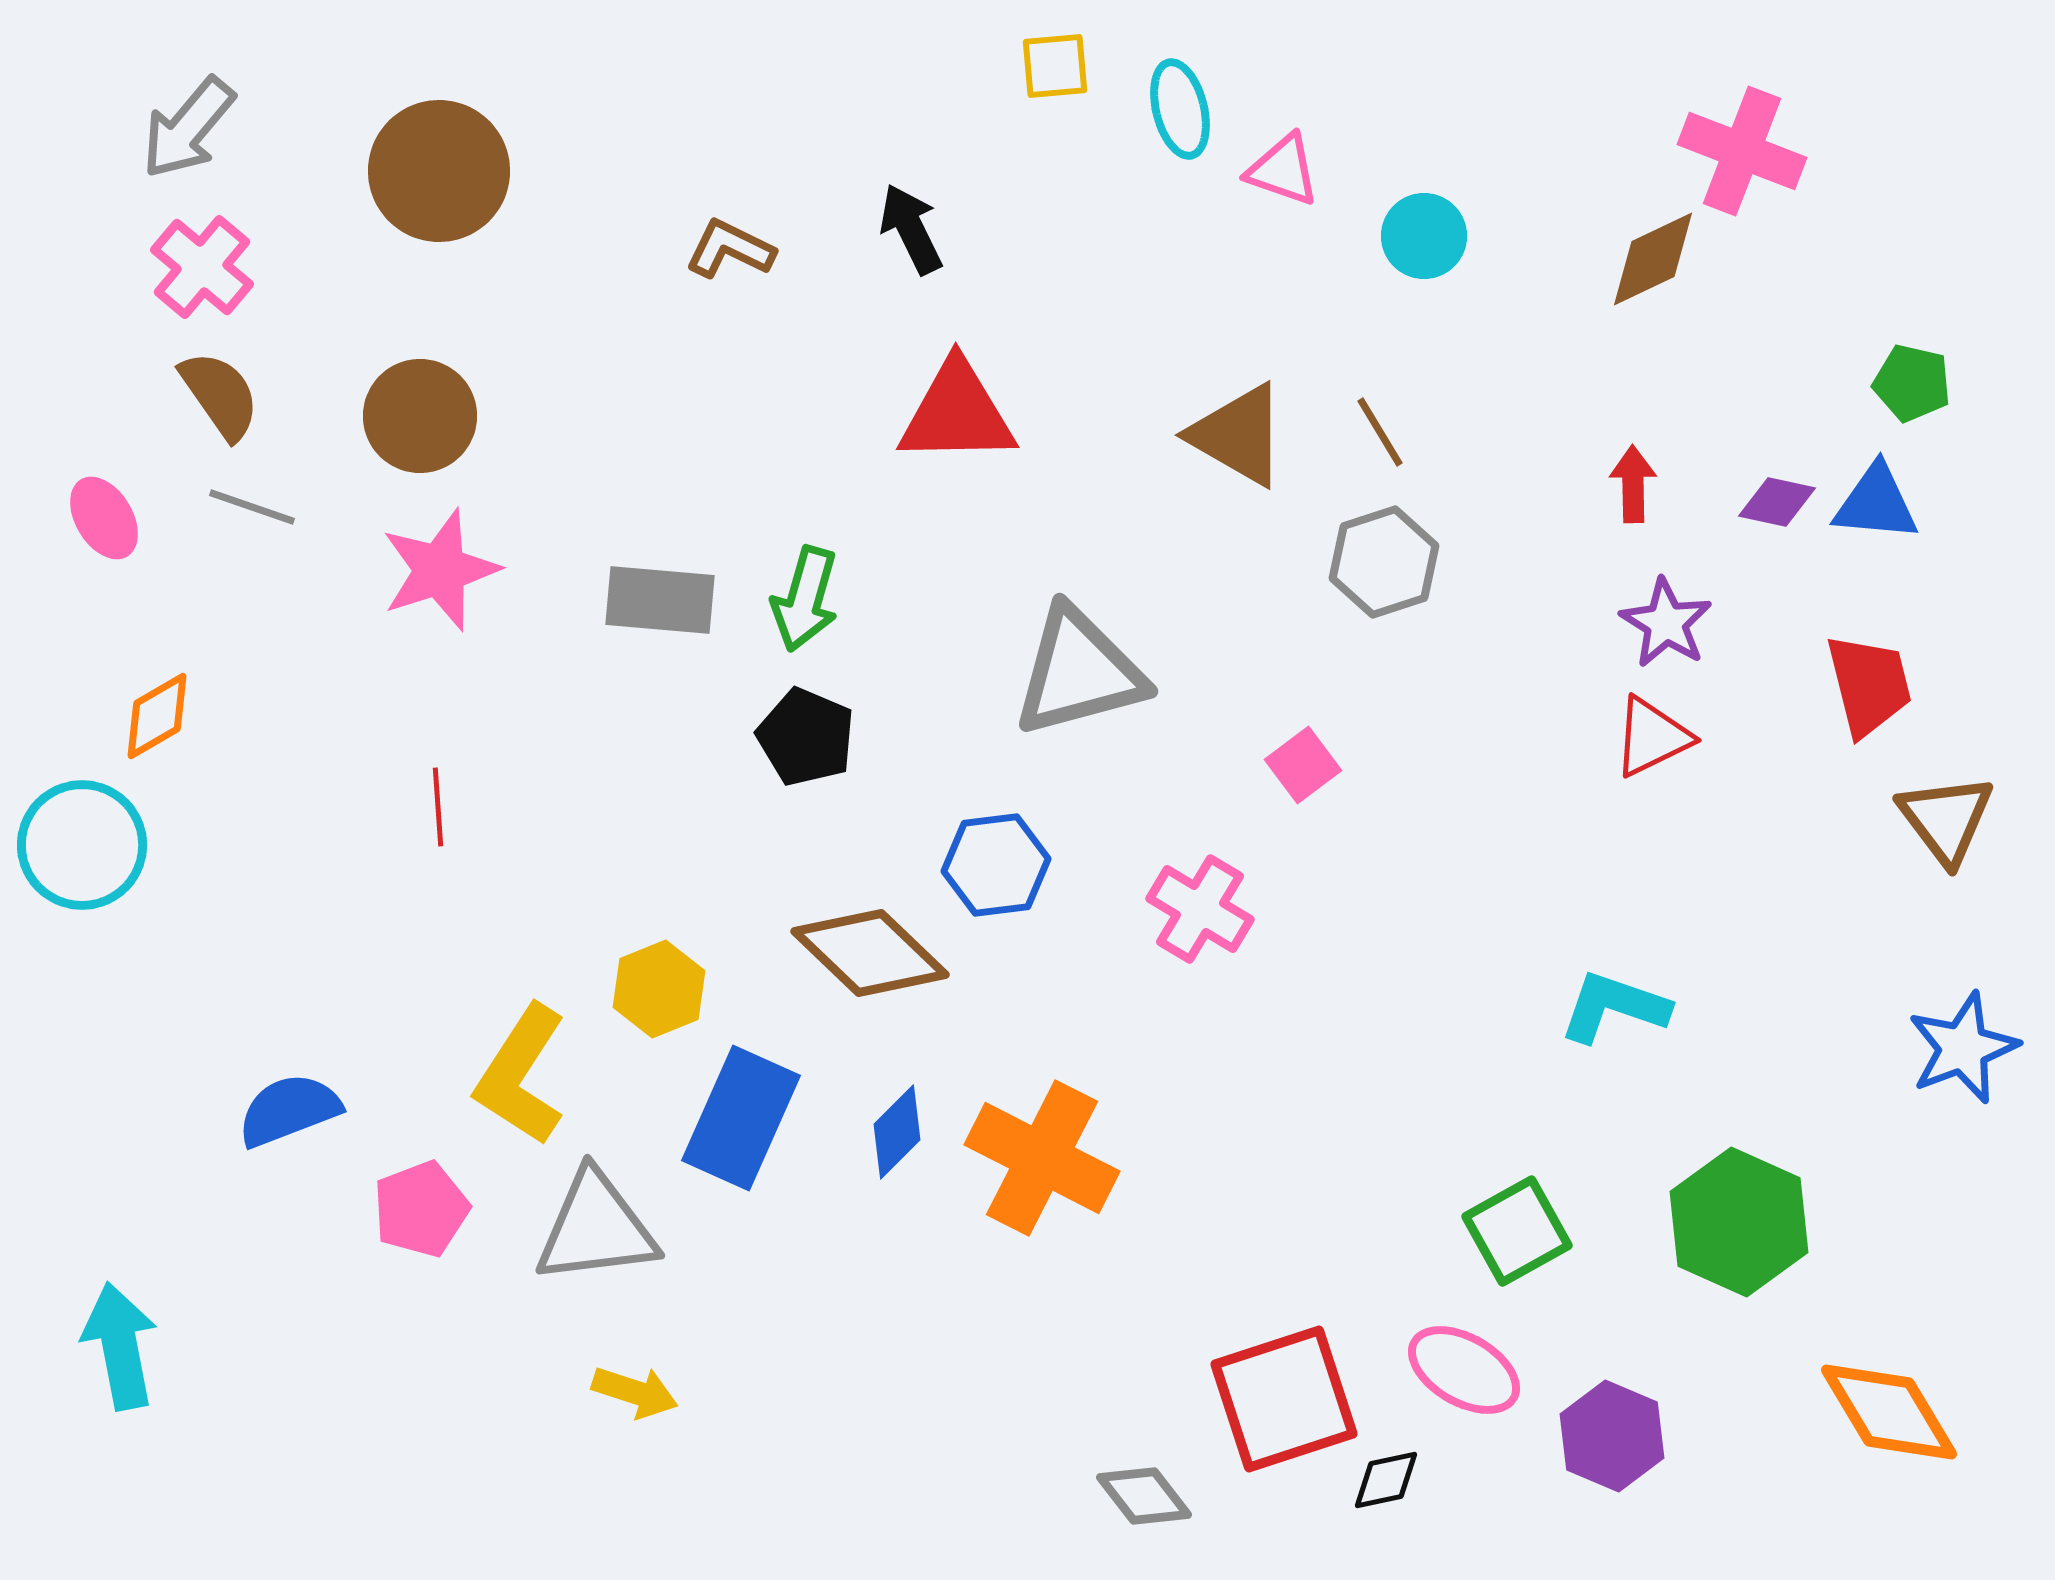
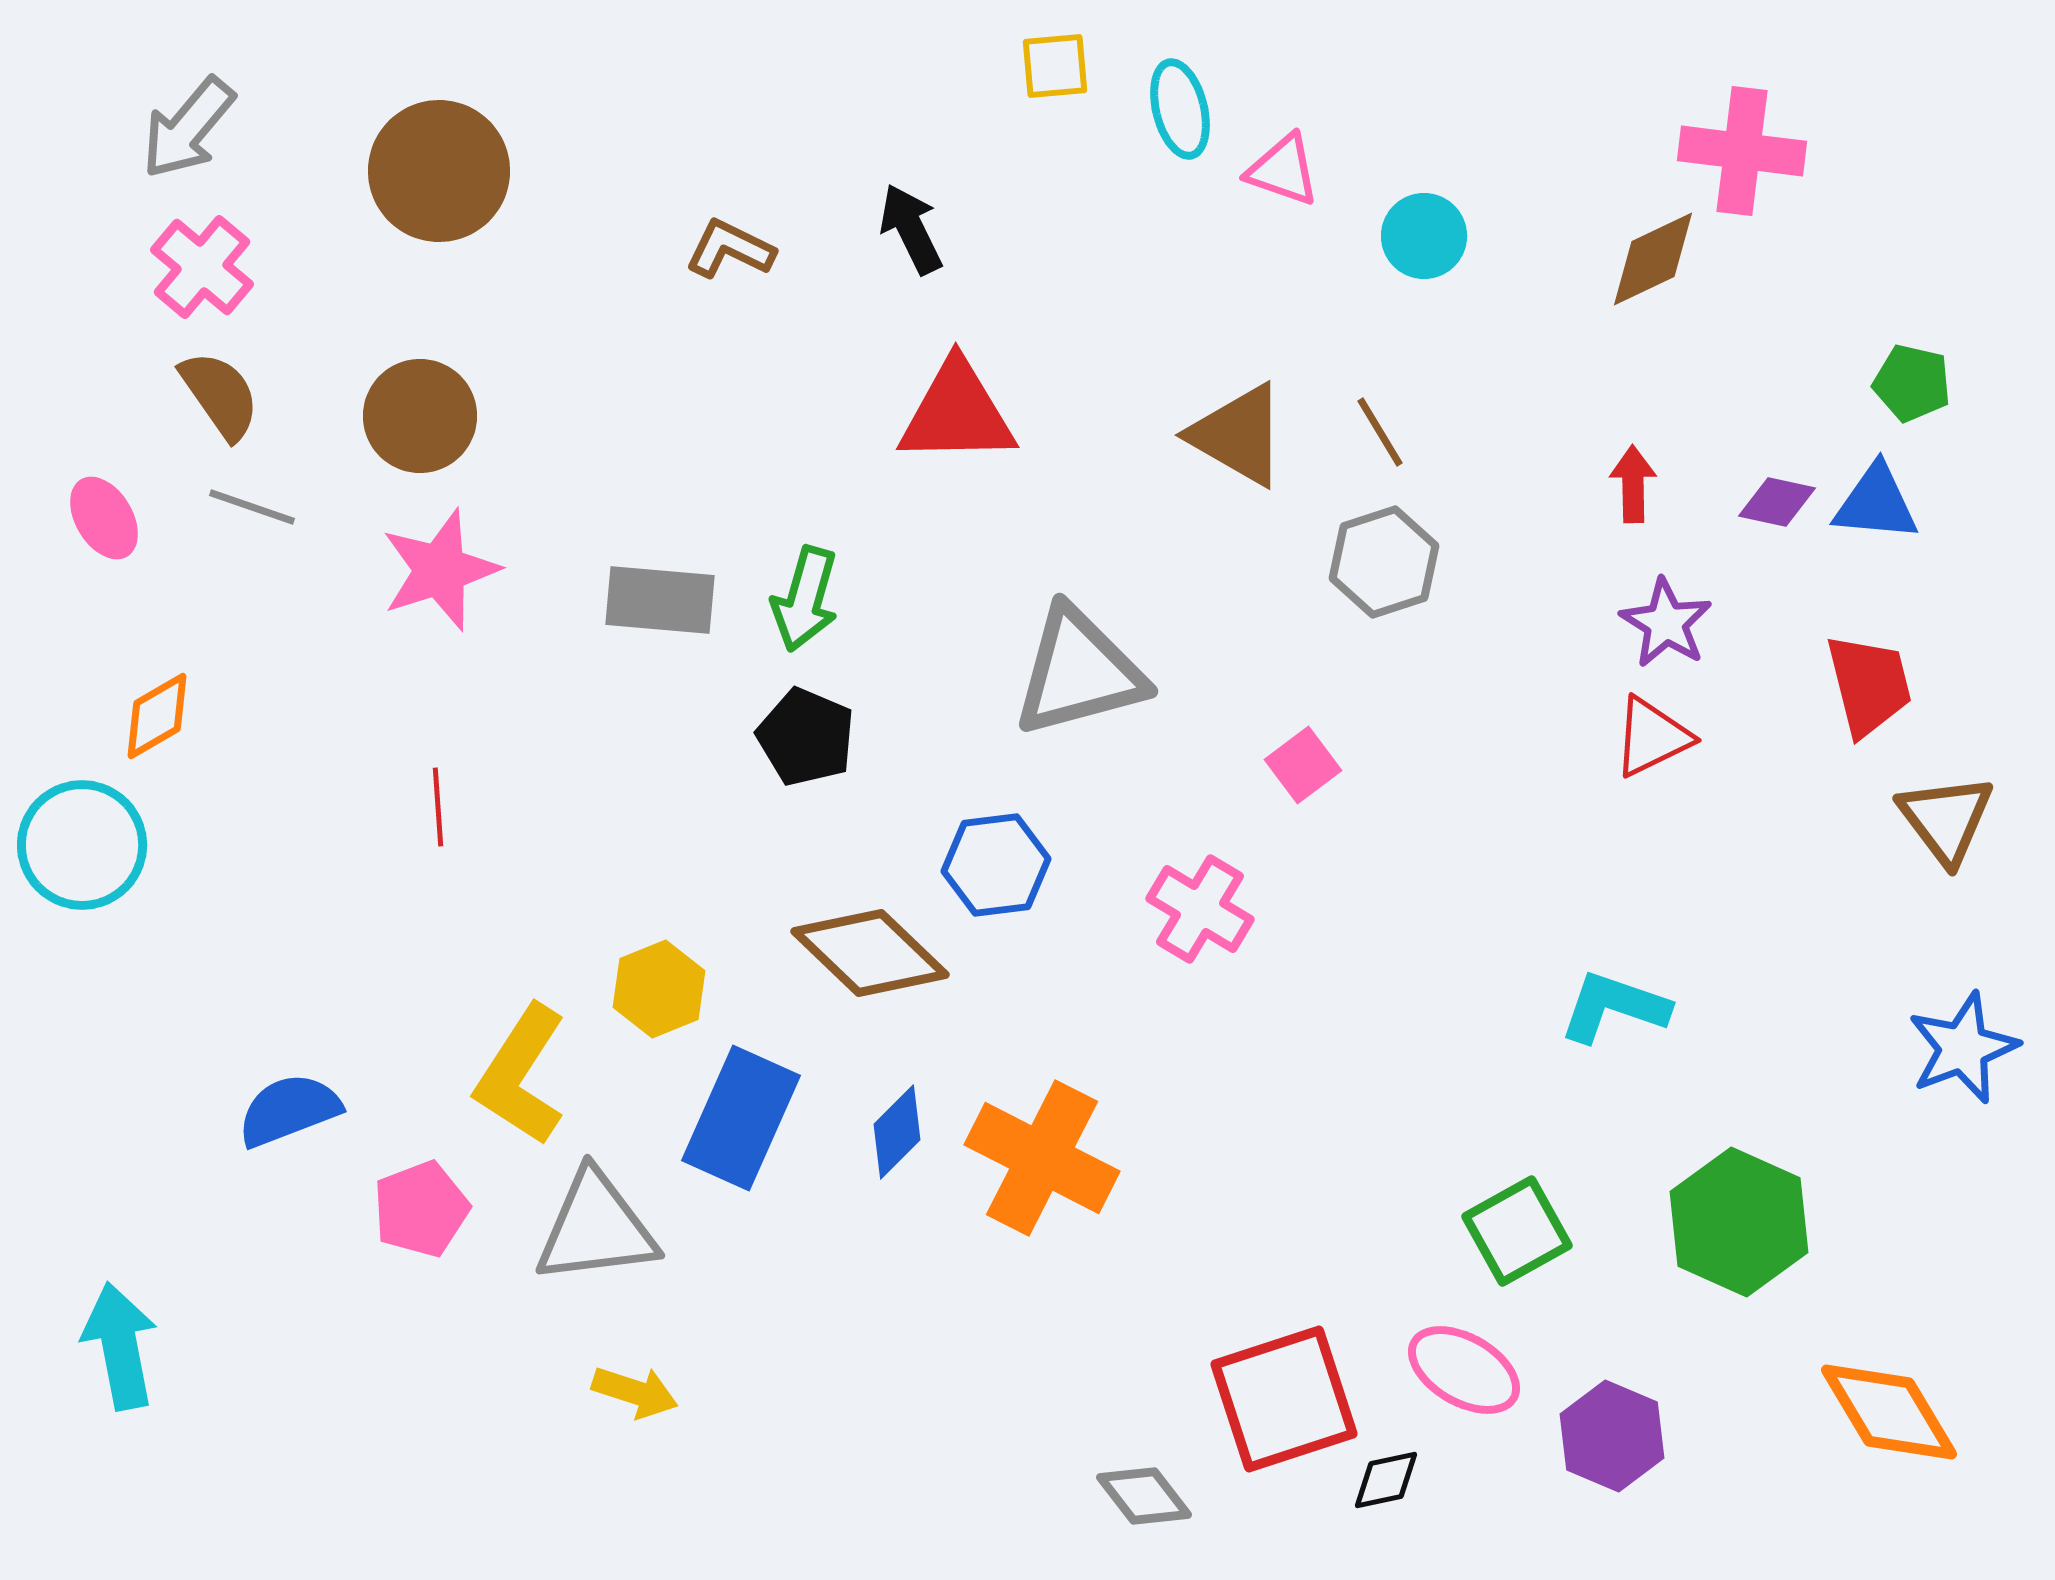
pink cross at (1742, 151): rotated 14 degrees counterclockwise
